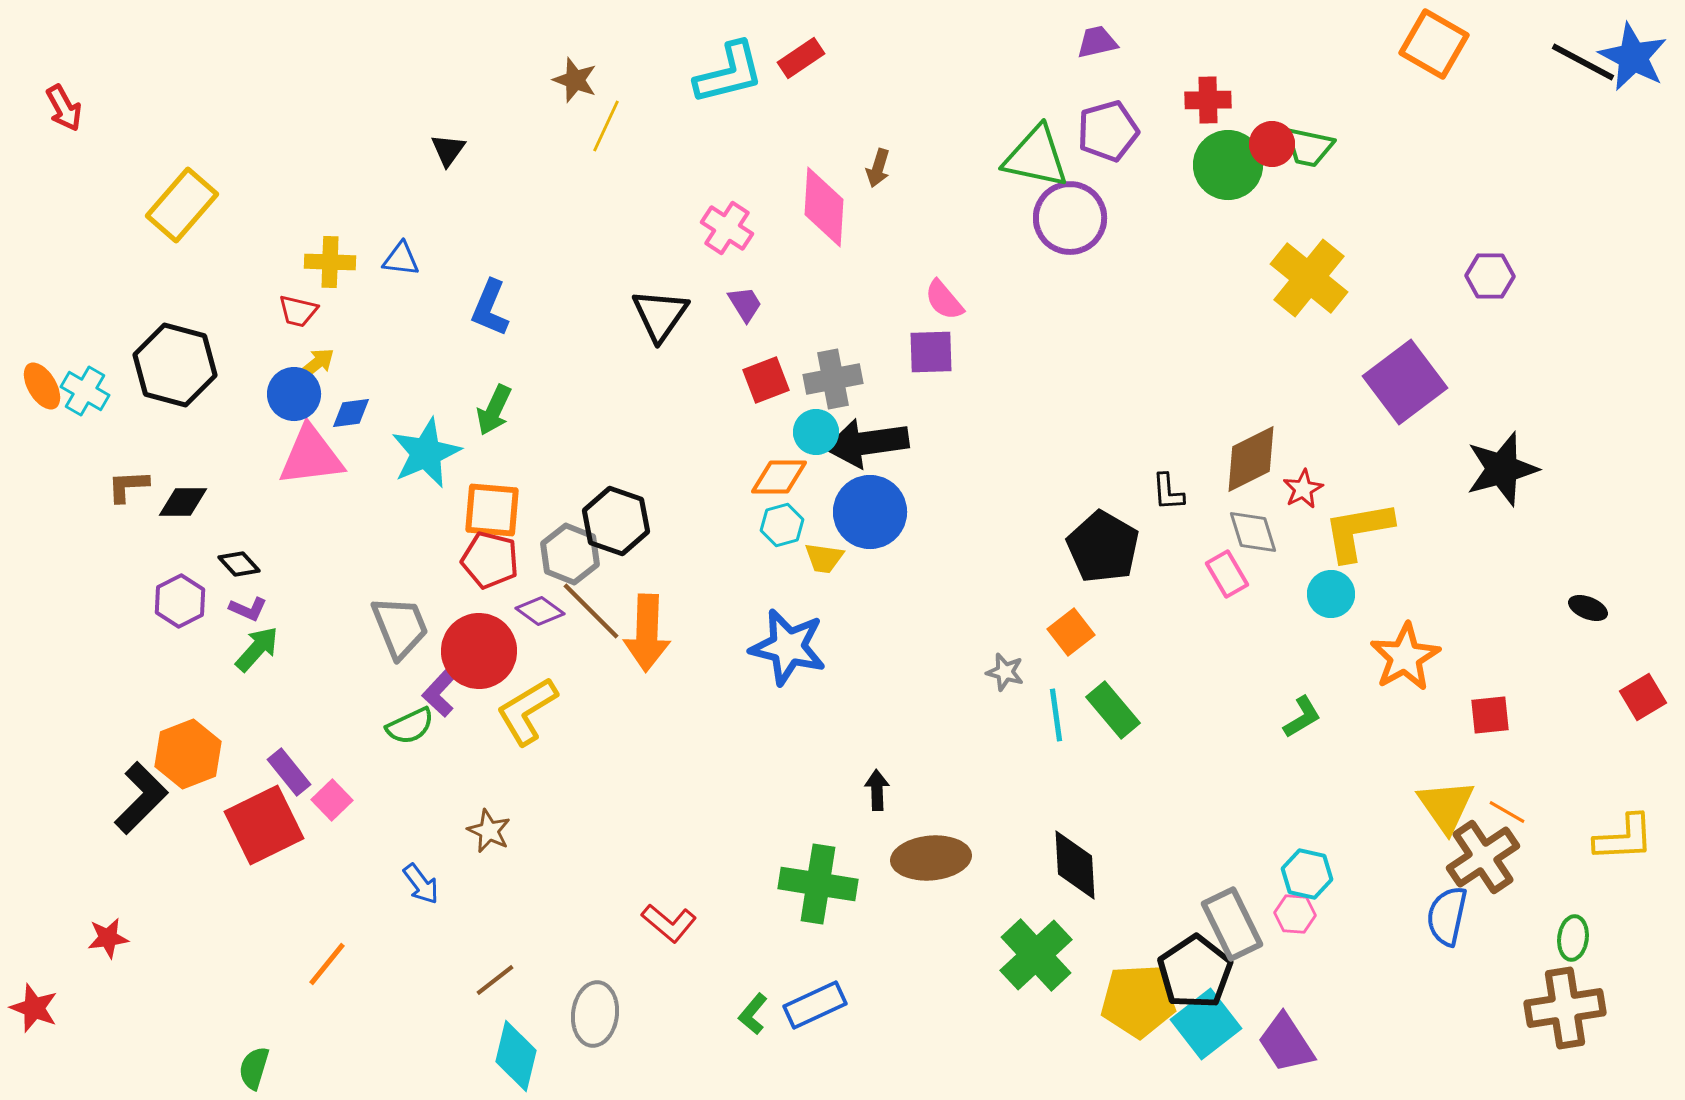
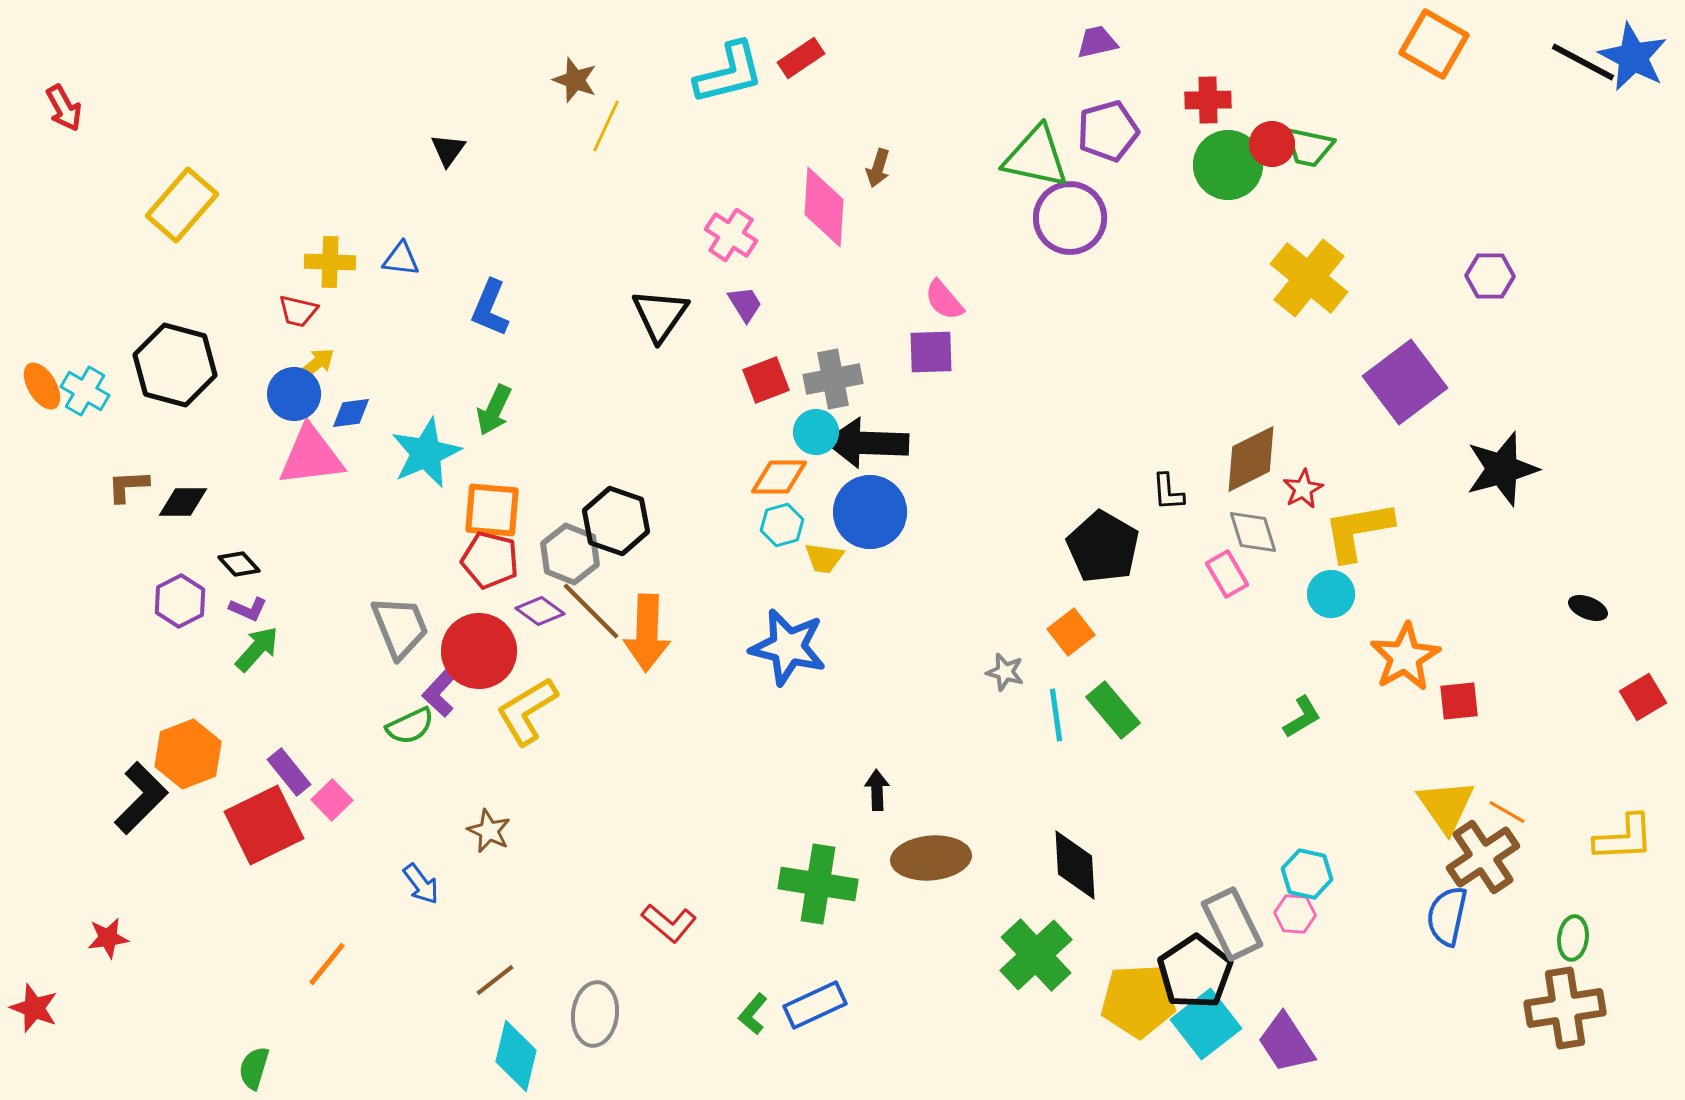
pink cross at (727, 228): moved 4 px right, 7 px down
black arrow at (867, 443): rotated 10 degrees clockwise
red square at (1490, 715): moved 31 px left, 14 px up
